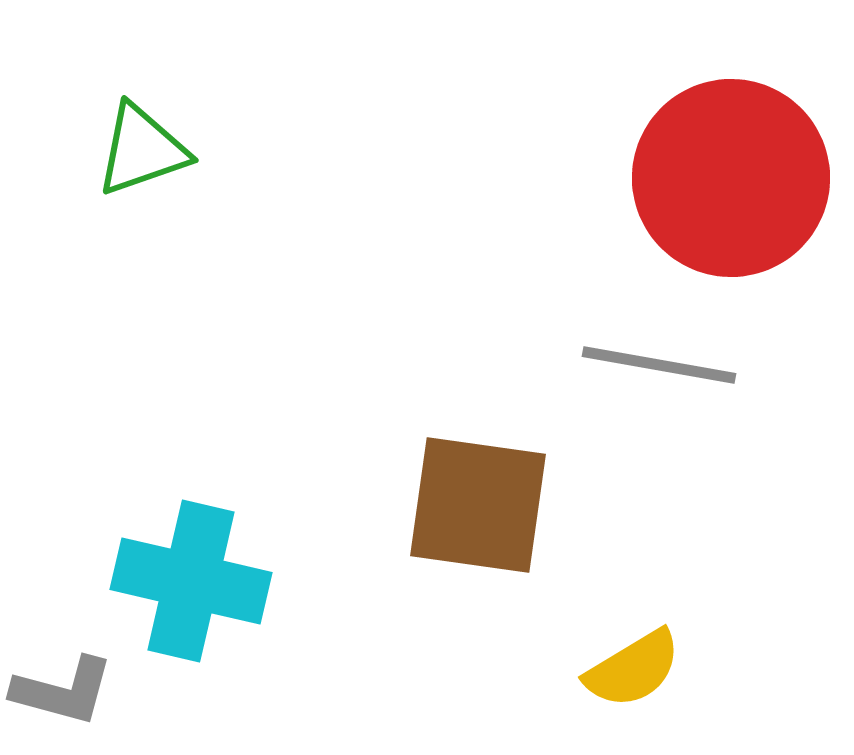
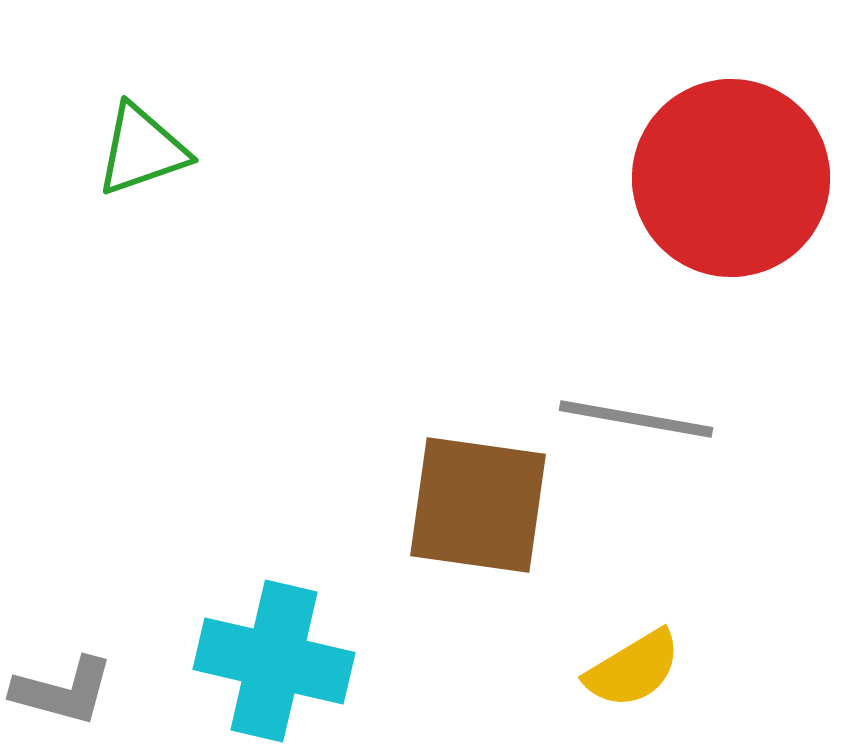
gray line: moved 23 px left, 54 px down
cyan cross: moved 83 px right, 80 px down
